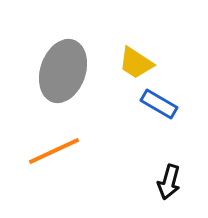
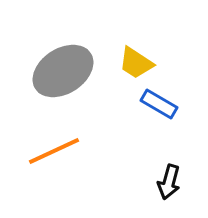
gray ellipse: rotated 38 degrees clockwise
